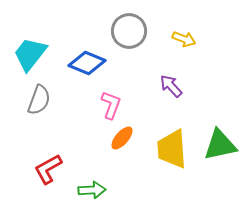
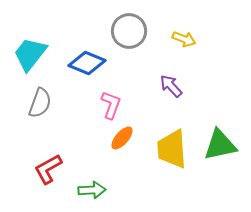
gray semicircle: moved 1 px right, 3 px down
